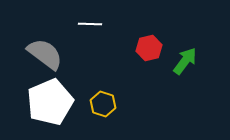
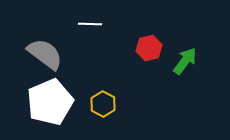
yellow hexagon: rotated 10 degrees clockwise
